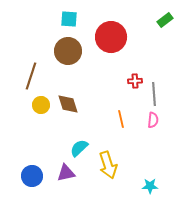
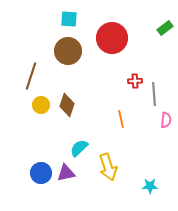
green rectangle: moved 8 px down
red circle: moved 1 px right, 1 px down
brown diamond: moved 1 px left, 1 px down; rotated 35 degrees clockwise
pink semicircle: moved 13 px right
yellow arrow: moved 2 px down
blue circle: moved 9 px right, 3 px up
